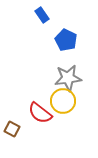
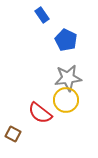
yellow circle: moved 3 px right, 1 px up
brown square: moved 1 px right, 5 px down
